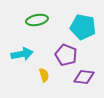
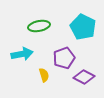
green ellipse: moved 2 px right, 6 px down
cyan pentagon: rotated 15 degrees clockwise
purple pentagon: moved 2 px left, 3 px down; rotated 30 degrees clockwise
purple diamond: rotated 20 degrees clockwise
